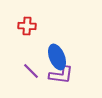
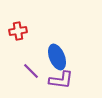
red cross: moved 9 px left, 5 px down; rotated 12 degrees counterclockwise
purple L-shape: moved 5 px down
